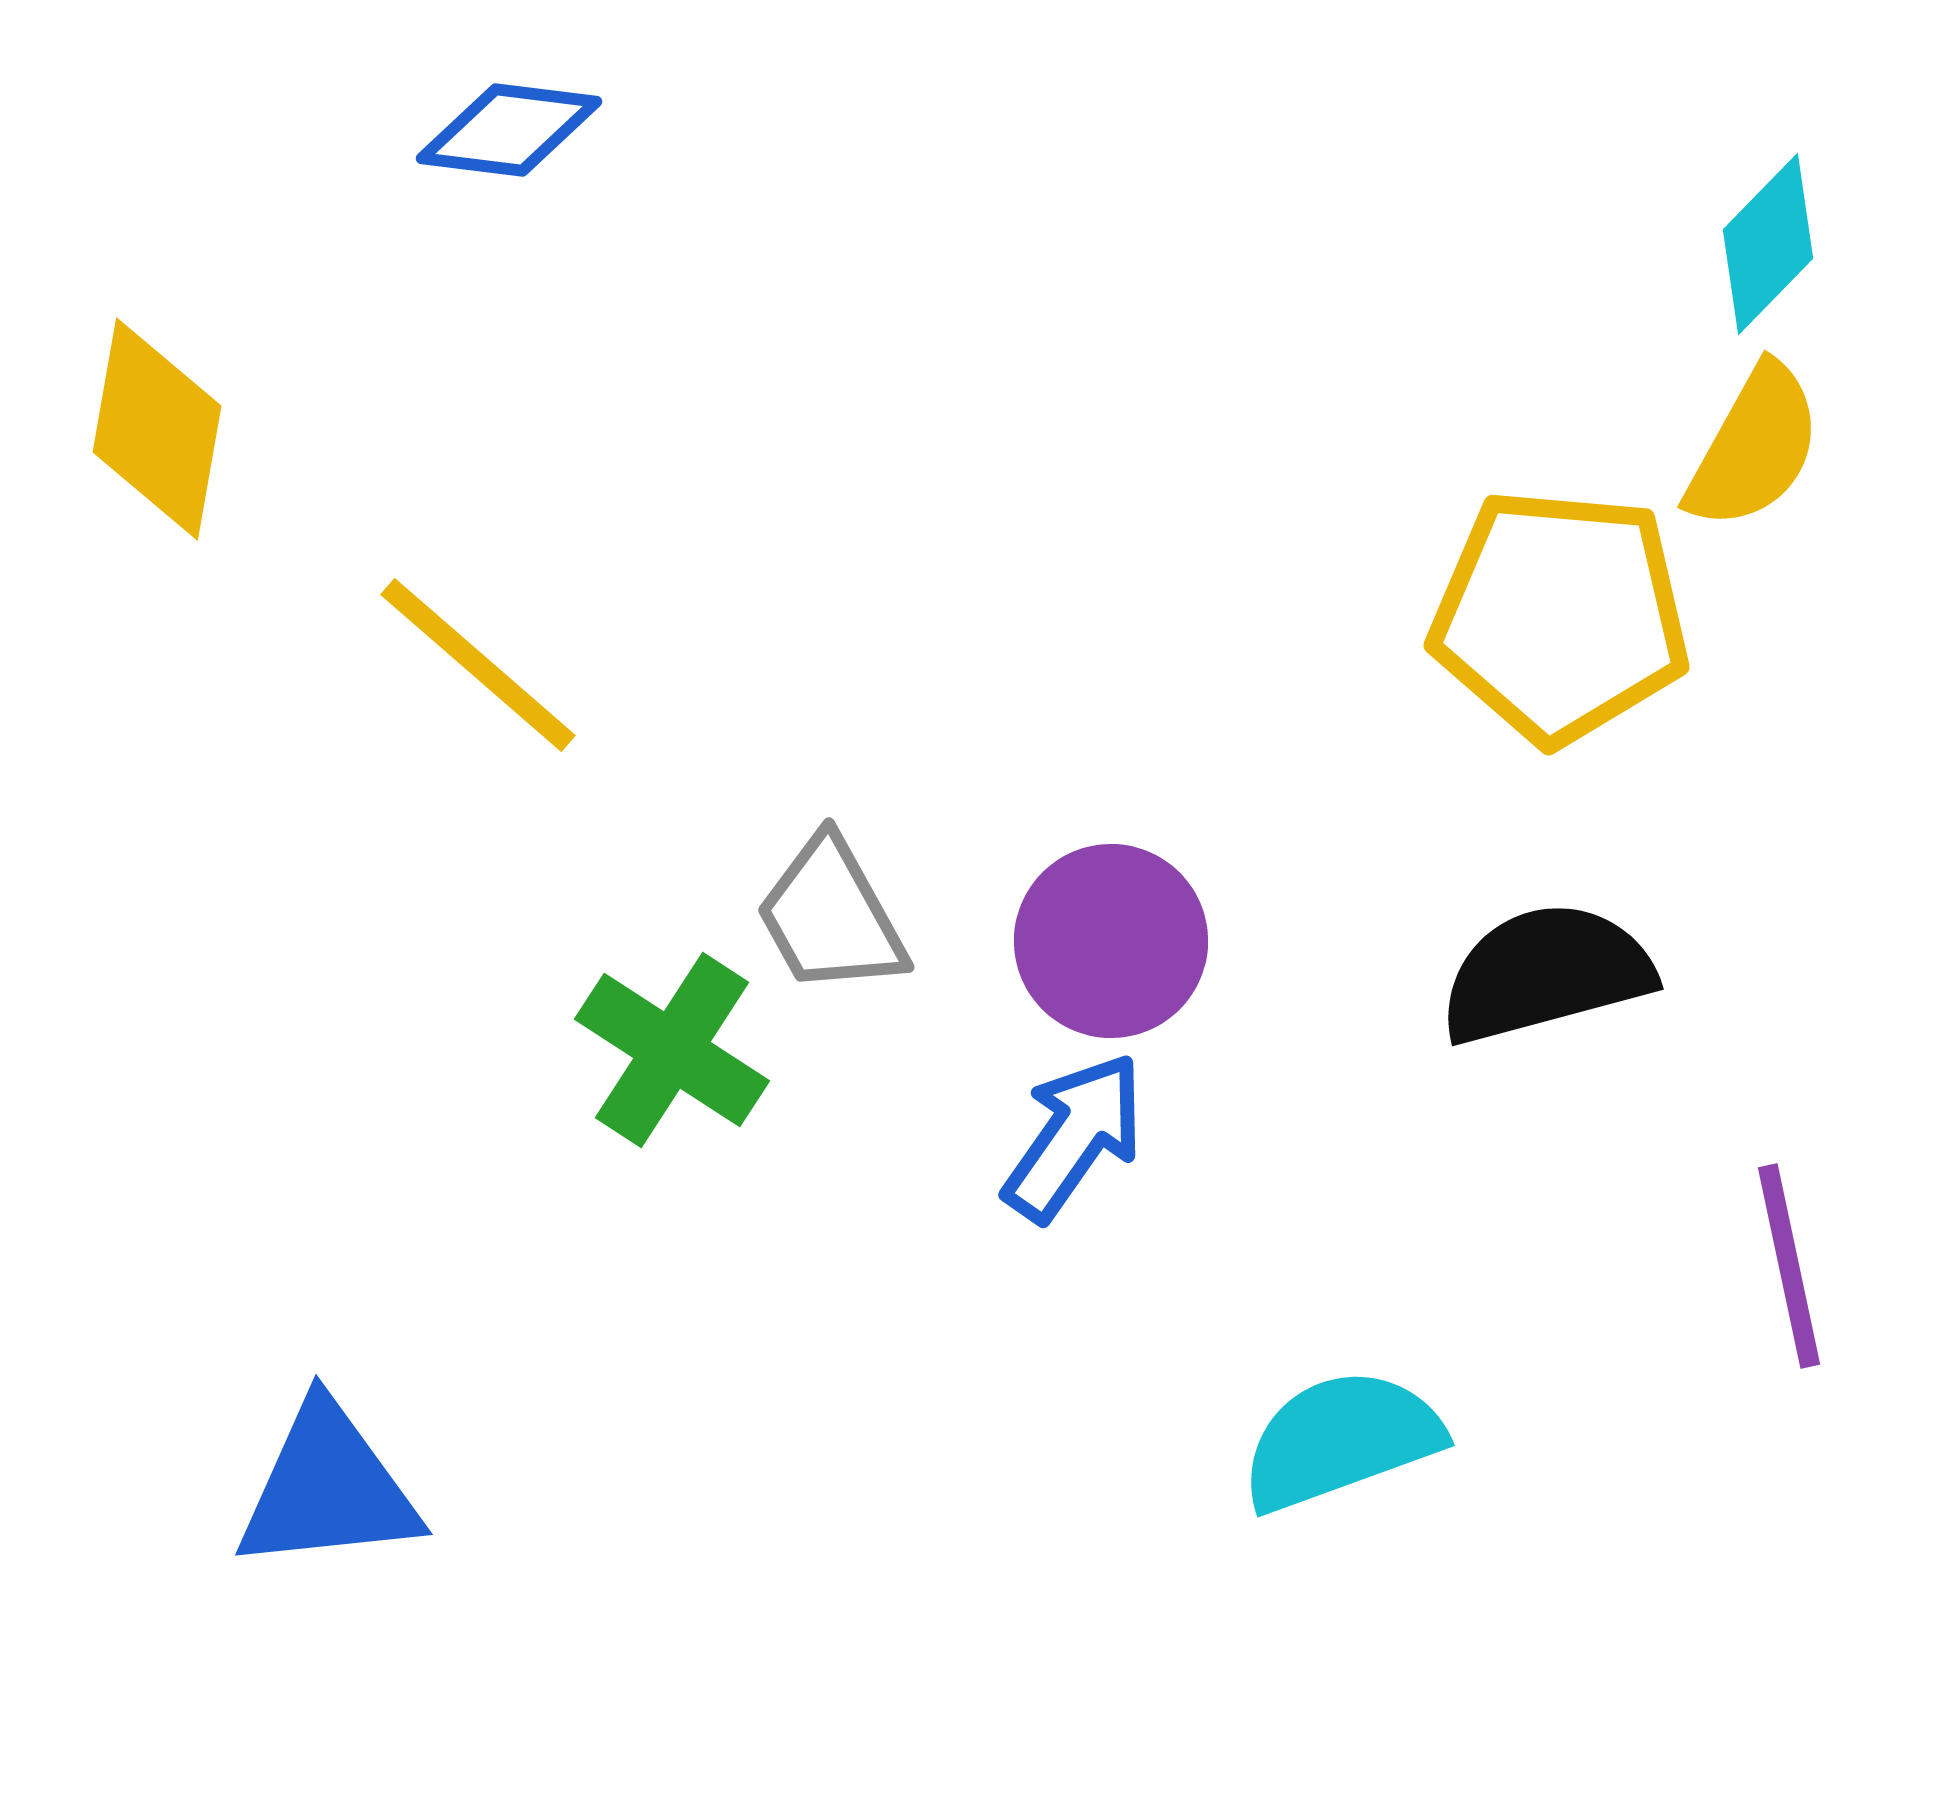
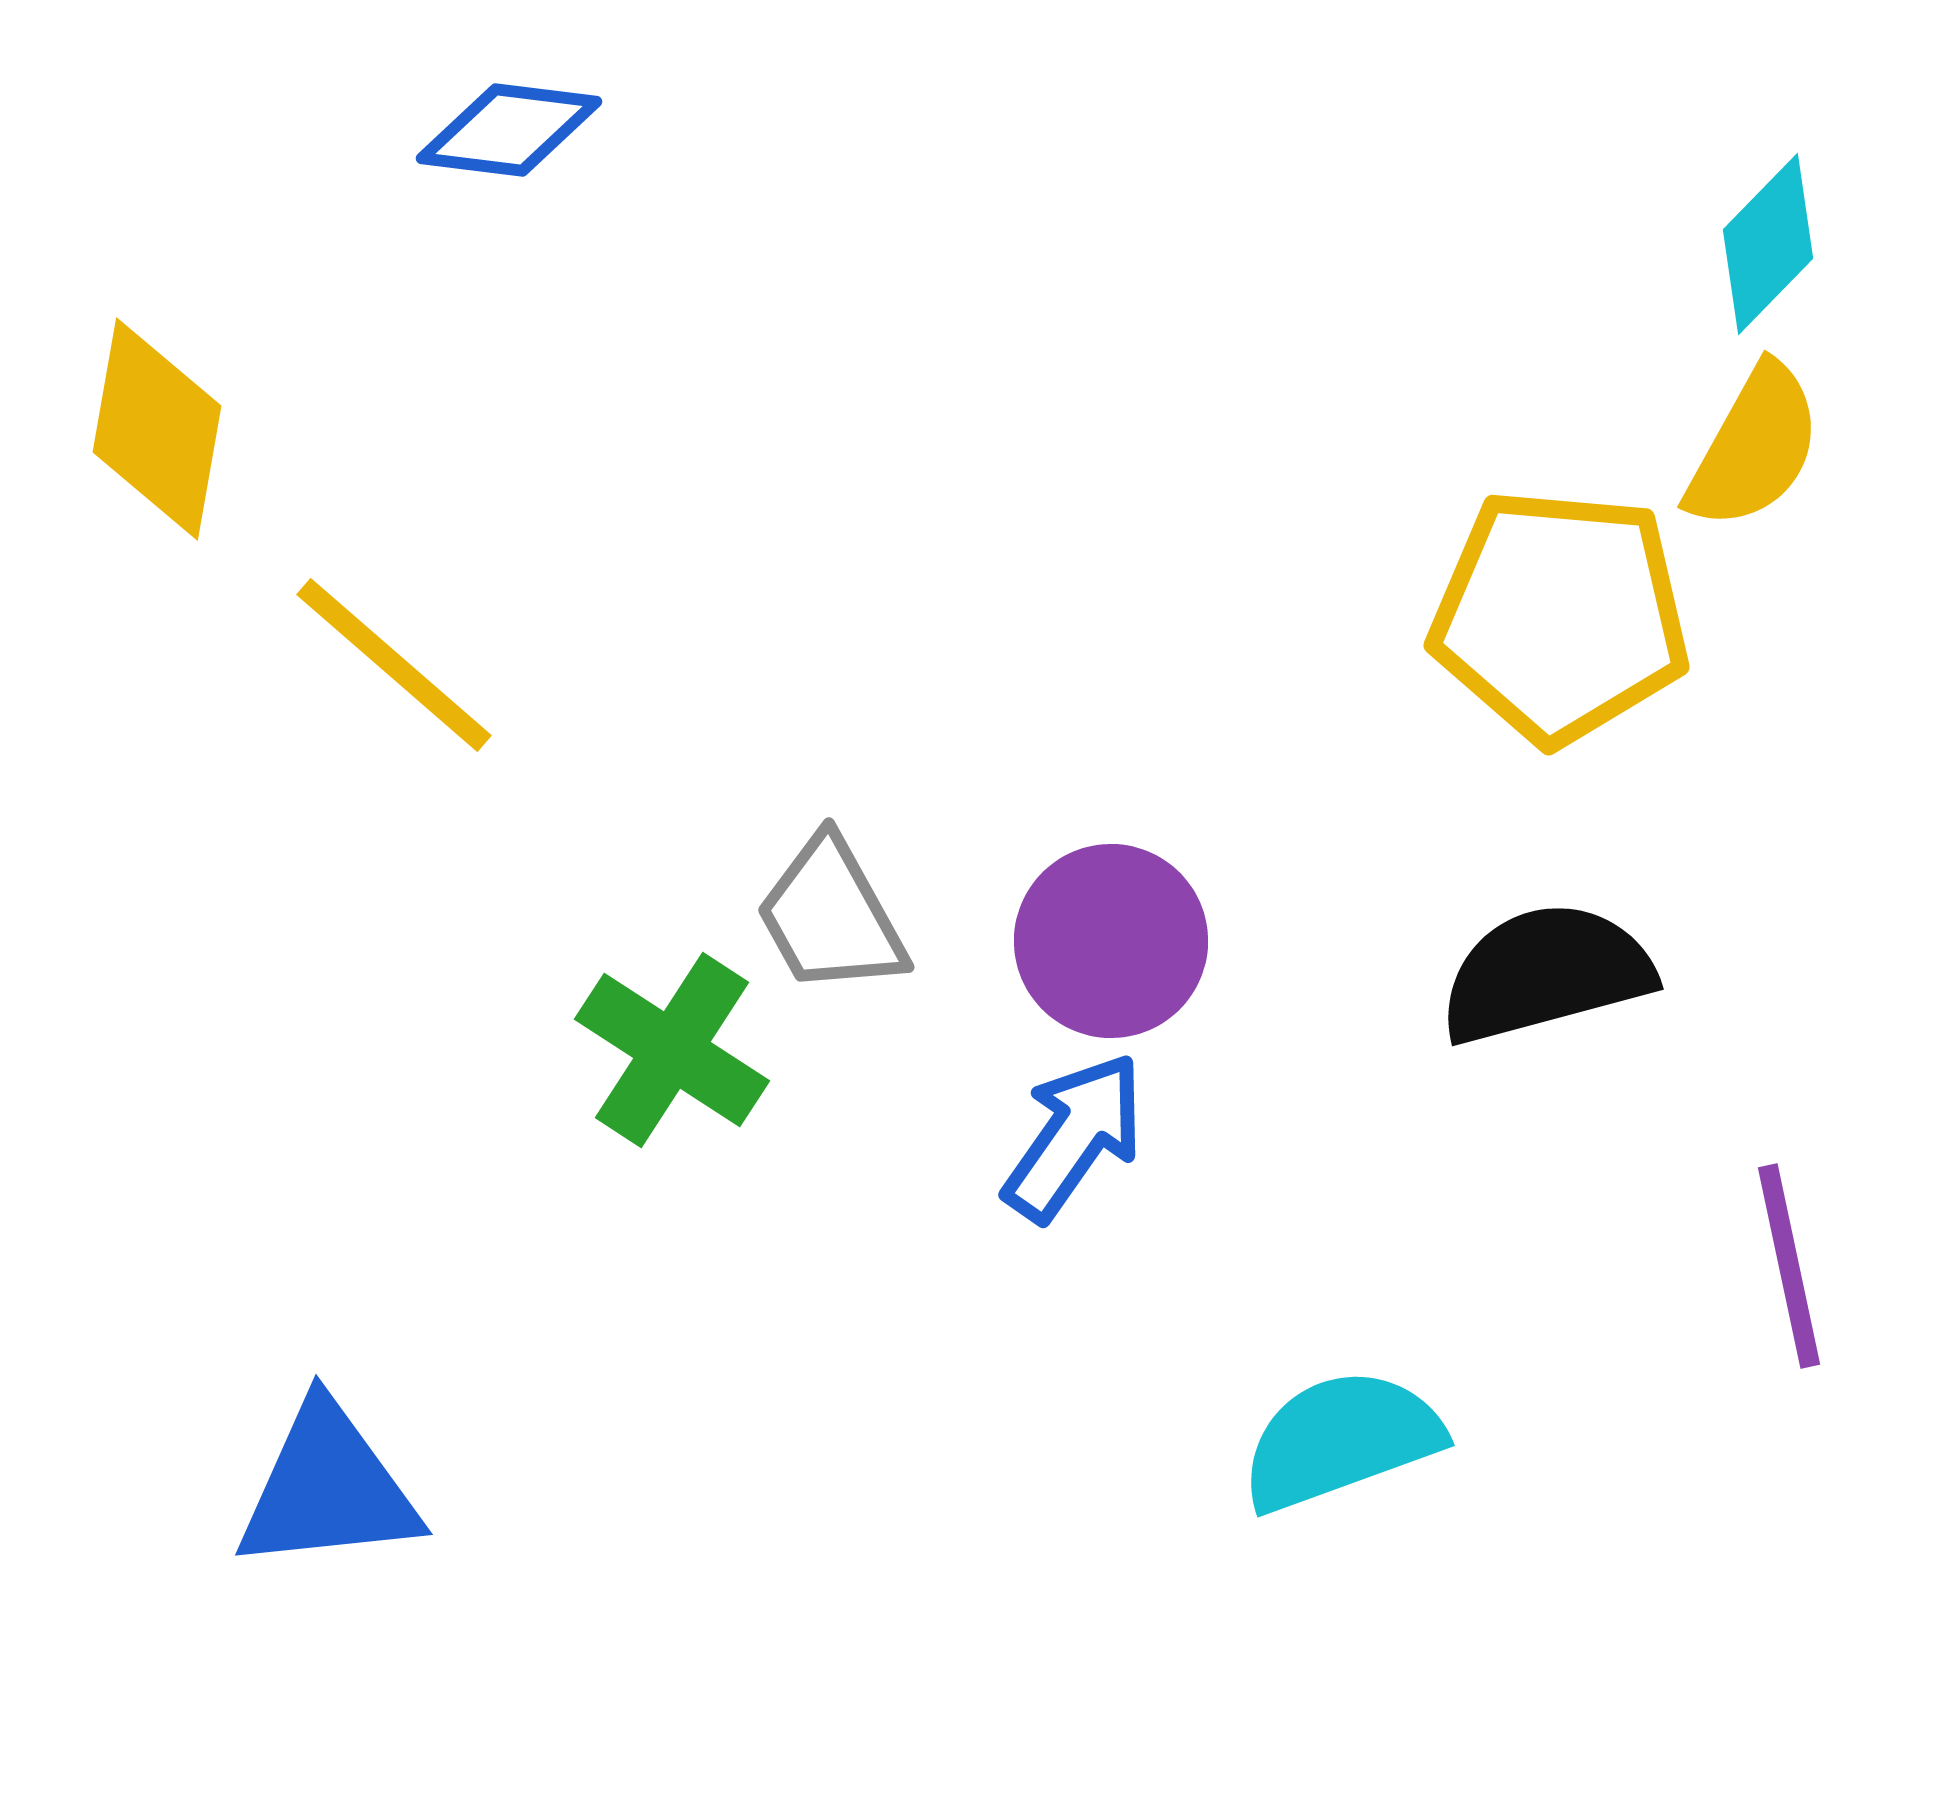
yellow line: moved 84 px left
